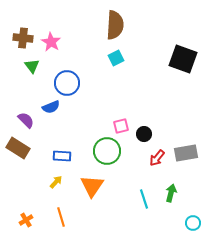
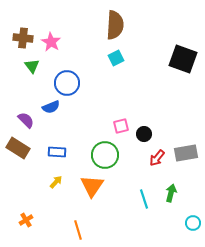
green circle: moved 2 px left, 4 px down
blue rectangle: moved 5 px left, 4 px up
orange line: moved 17 px right, 13 px down
